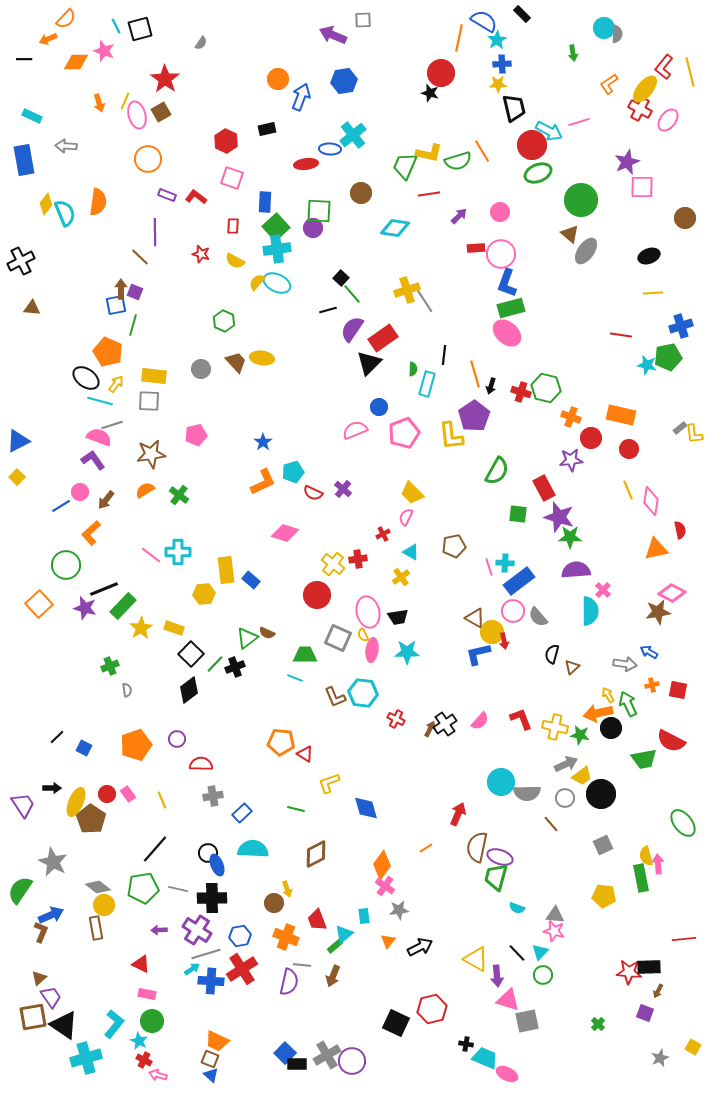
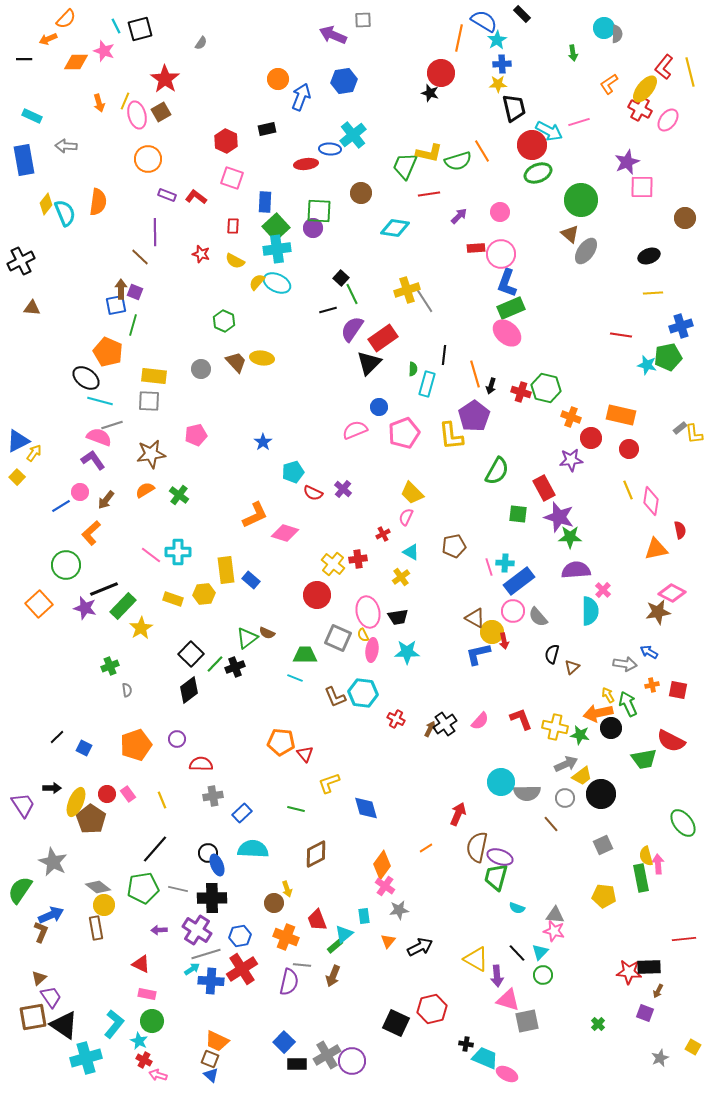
green line at (352, 294): rotated 15 degrees clockwise
green rectangle at (511, 308): rotated 8 degrees counterclockwise
yellow arrow at (116, 384): moved 82 px left, 69 px down
orange L-shape at (263, 482): moved 8 px left, 33 px down
yellow rectangle at (174, 628): moved 1 px left, 29 px up
red triangle at (305, 754): rotated 18 degrees clockwise
blue square at (285, 1053): moved 1 px left, 11 px up
